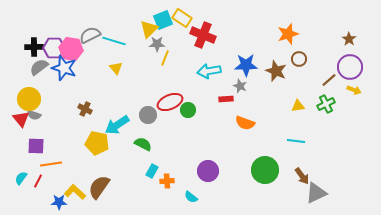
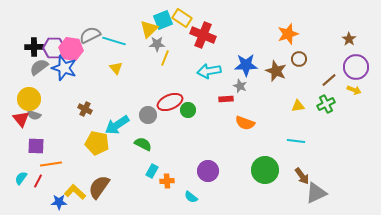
purple circle at (350, 67): moved 6 px right
